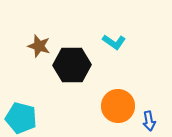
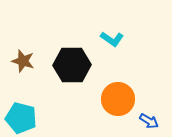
cyan L-shape: moved 2 px left, 3 px up
brown star: moved 16 px left, 15 px down
orange circle: moved 7 px up
blue arrow: rotated 48 degrees counterclockwise
